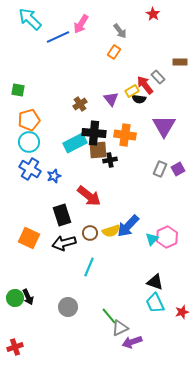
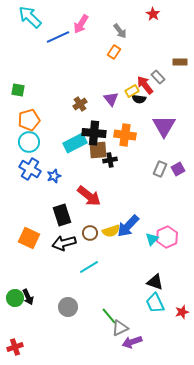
cyan arrow at (30, 19): moved 2 px up
cyan line at (89, 267): rotated 36 degrees clockwise
